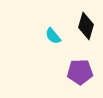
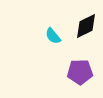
black diamond: rotated 48 degrees clockwise
